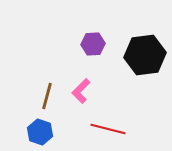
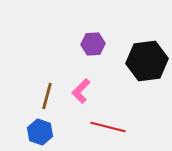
black hexagon: moved 2 px right, 6 px down
red line: moved 2 px up
